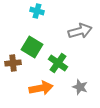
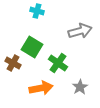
brown cross: rotated 35 degrees clockwise
gray star: rotated 21 degrees clockwise
